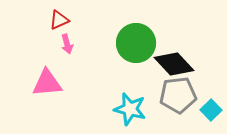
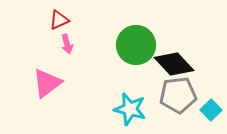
green circle: moved 2 px down
pink triangle: rotated 32 degrees counterclockwise
